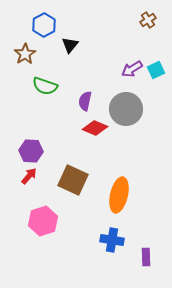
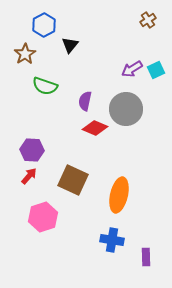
purple hexagon: moved 1 px right, 1 px up
pink hexagon: moved 4 px up
